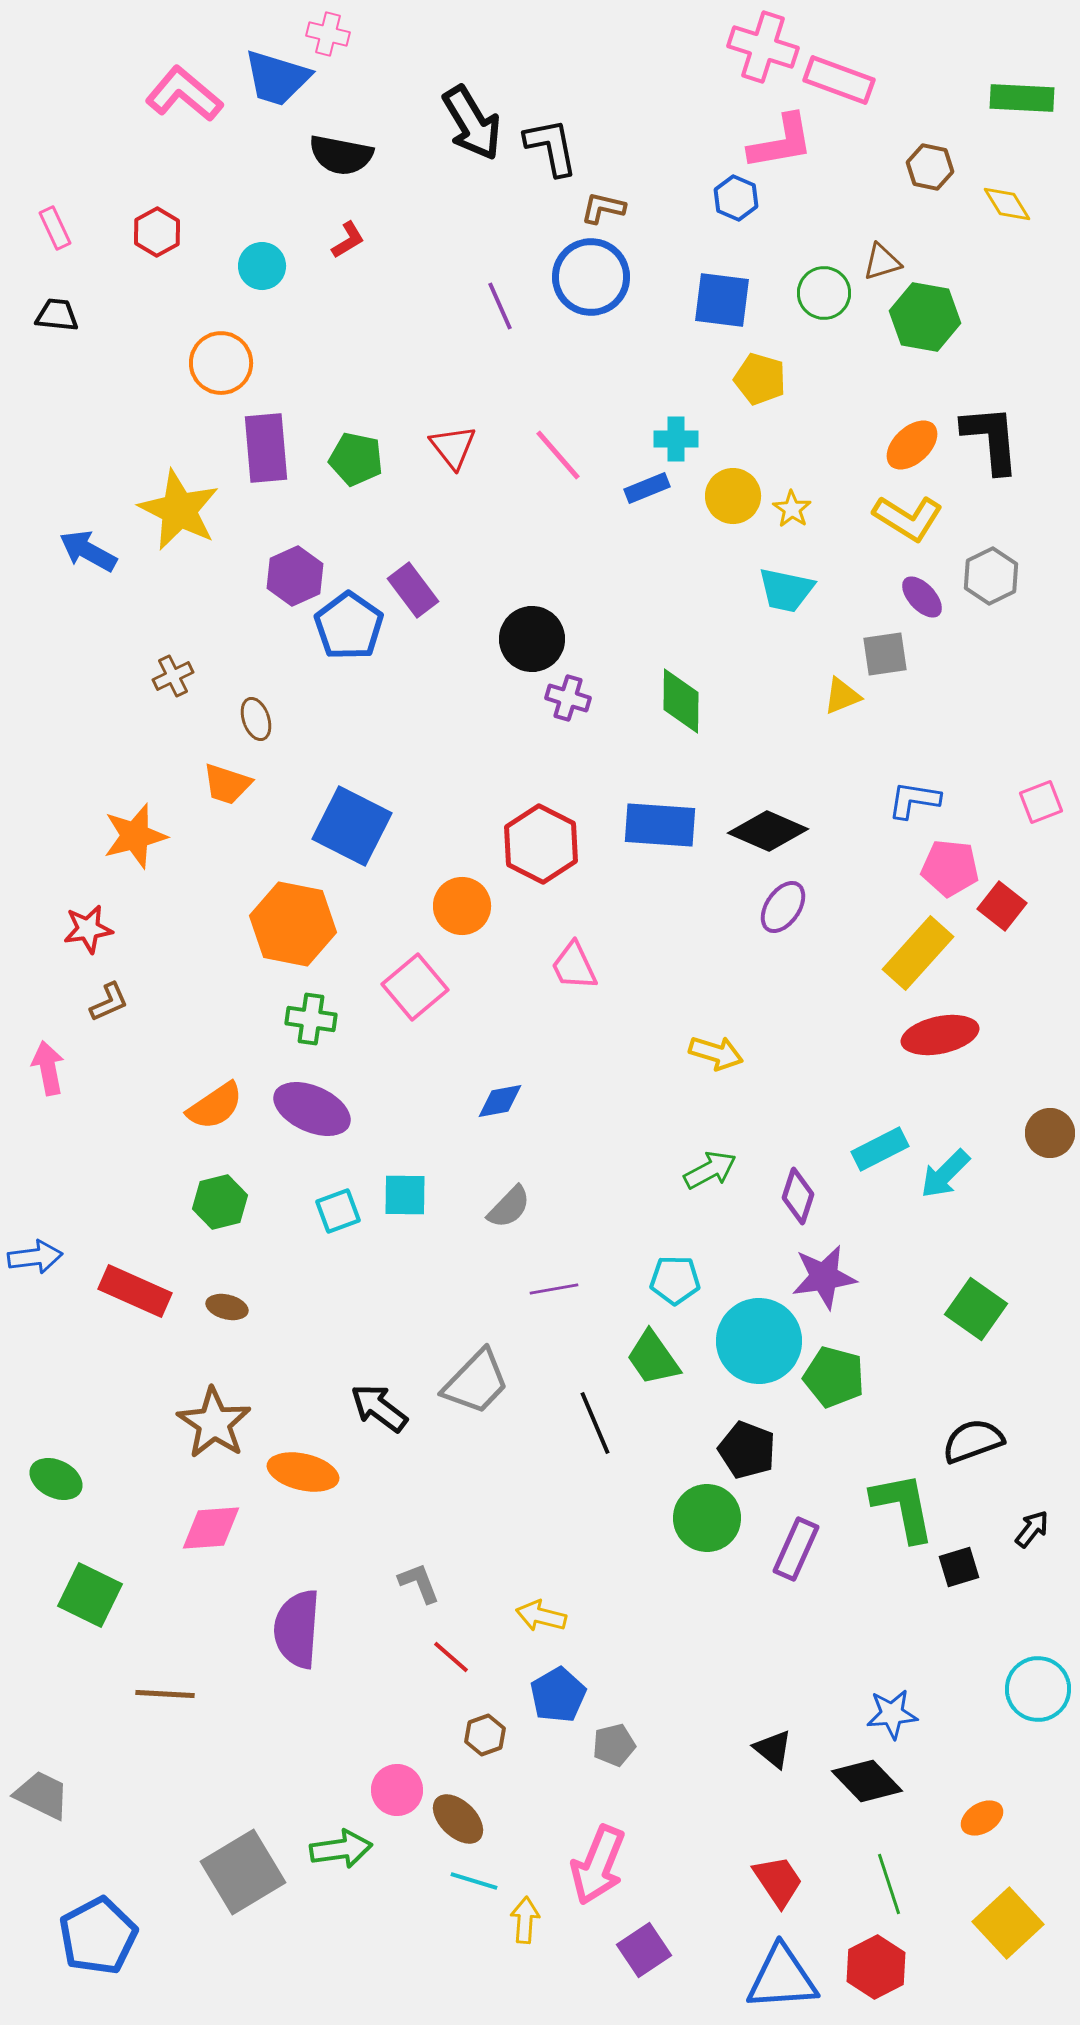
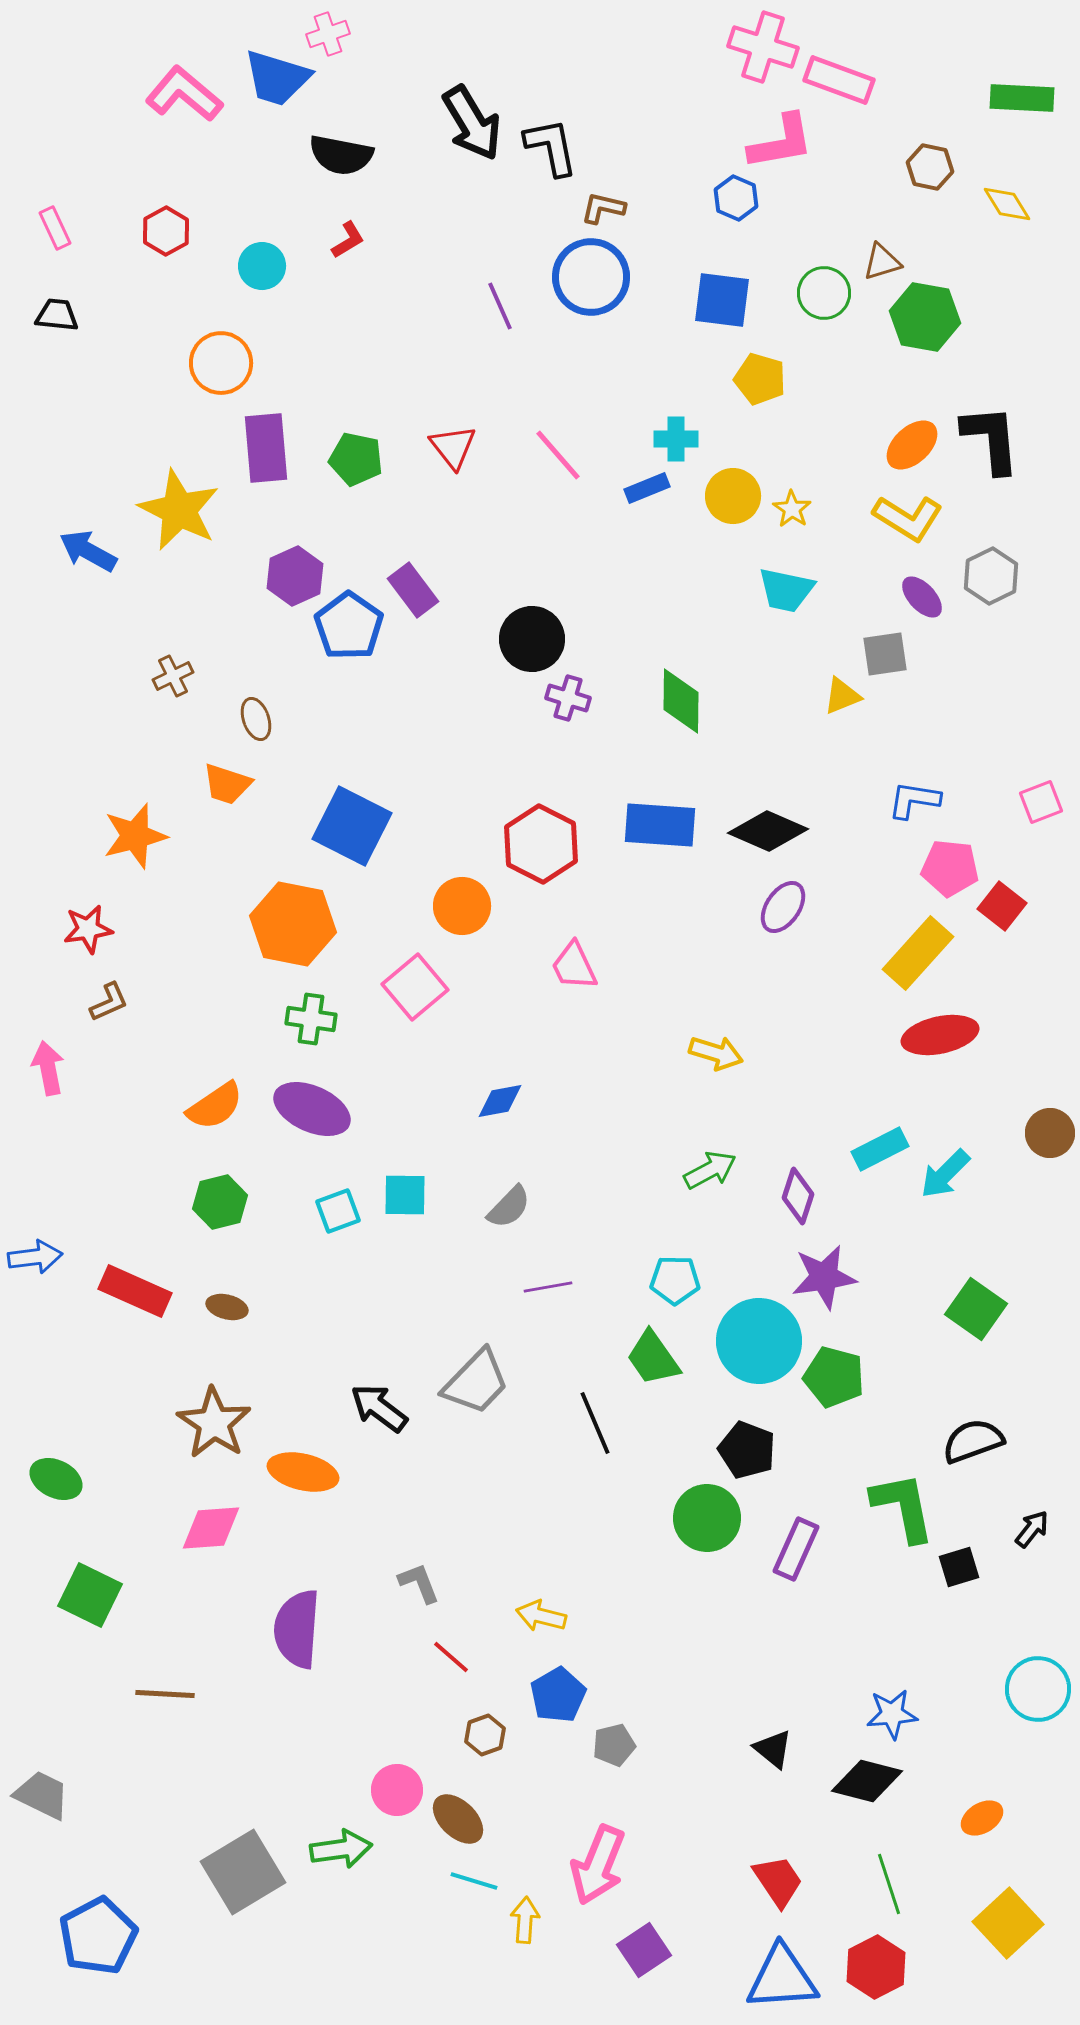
pink cross at (328, 34): rotated 33 degrees counterclockwise
red hexagon at (157, 232): moved 9 px right, 1 px up
purple line at (554, 1289): moved 6 px left, 2 px up
black diamond at (867, 1781): rotated 32 degrees counterclockwise
